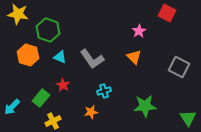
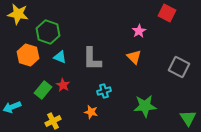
green hexagon: moved 2 px down
gray L-shape: rotated 35 degrees clockwise
green rectangle: moved 2 px right, 8 px up
cyan arrow: rotated 24 degrees clockwise
orange star: rotated 24 degrees clockwise
